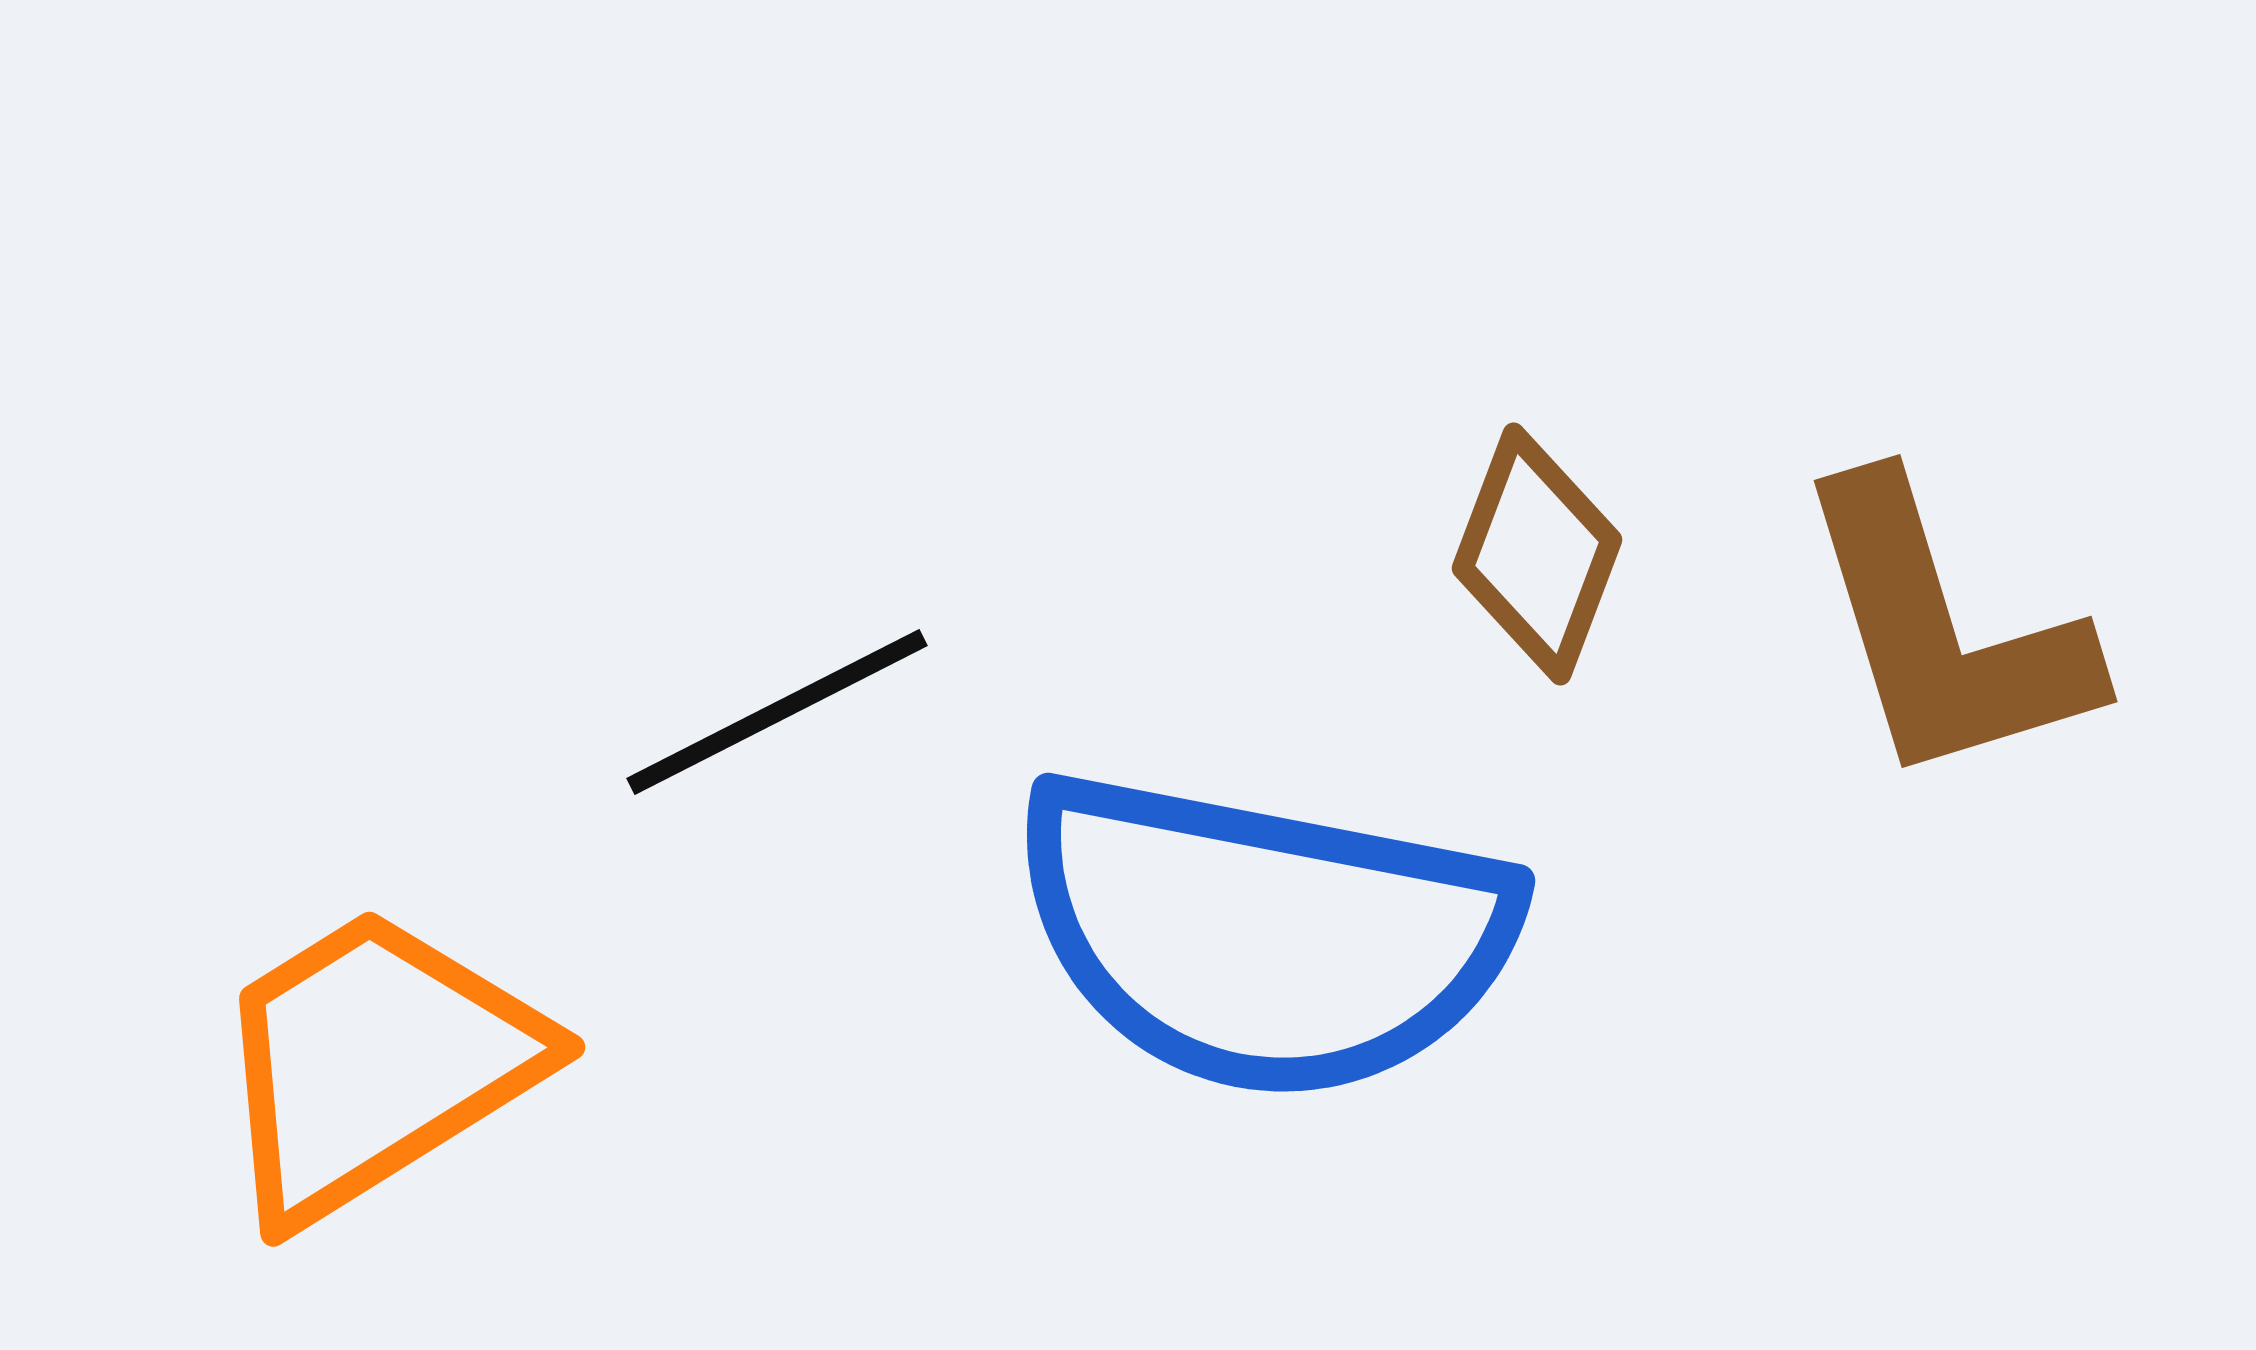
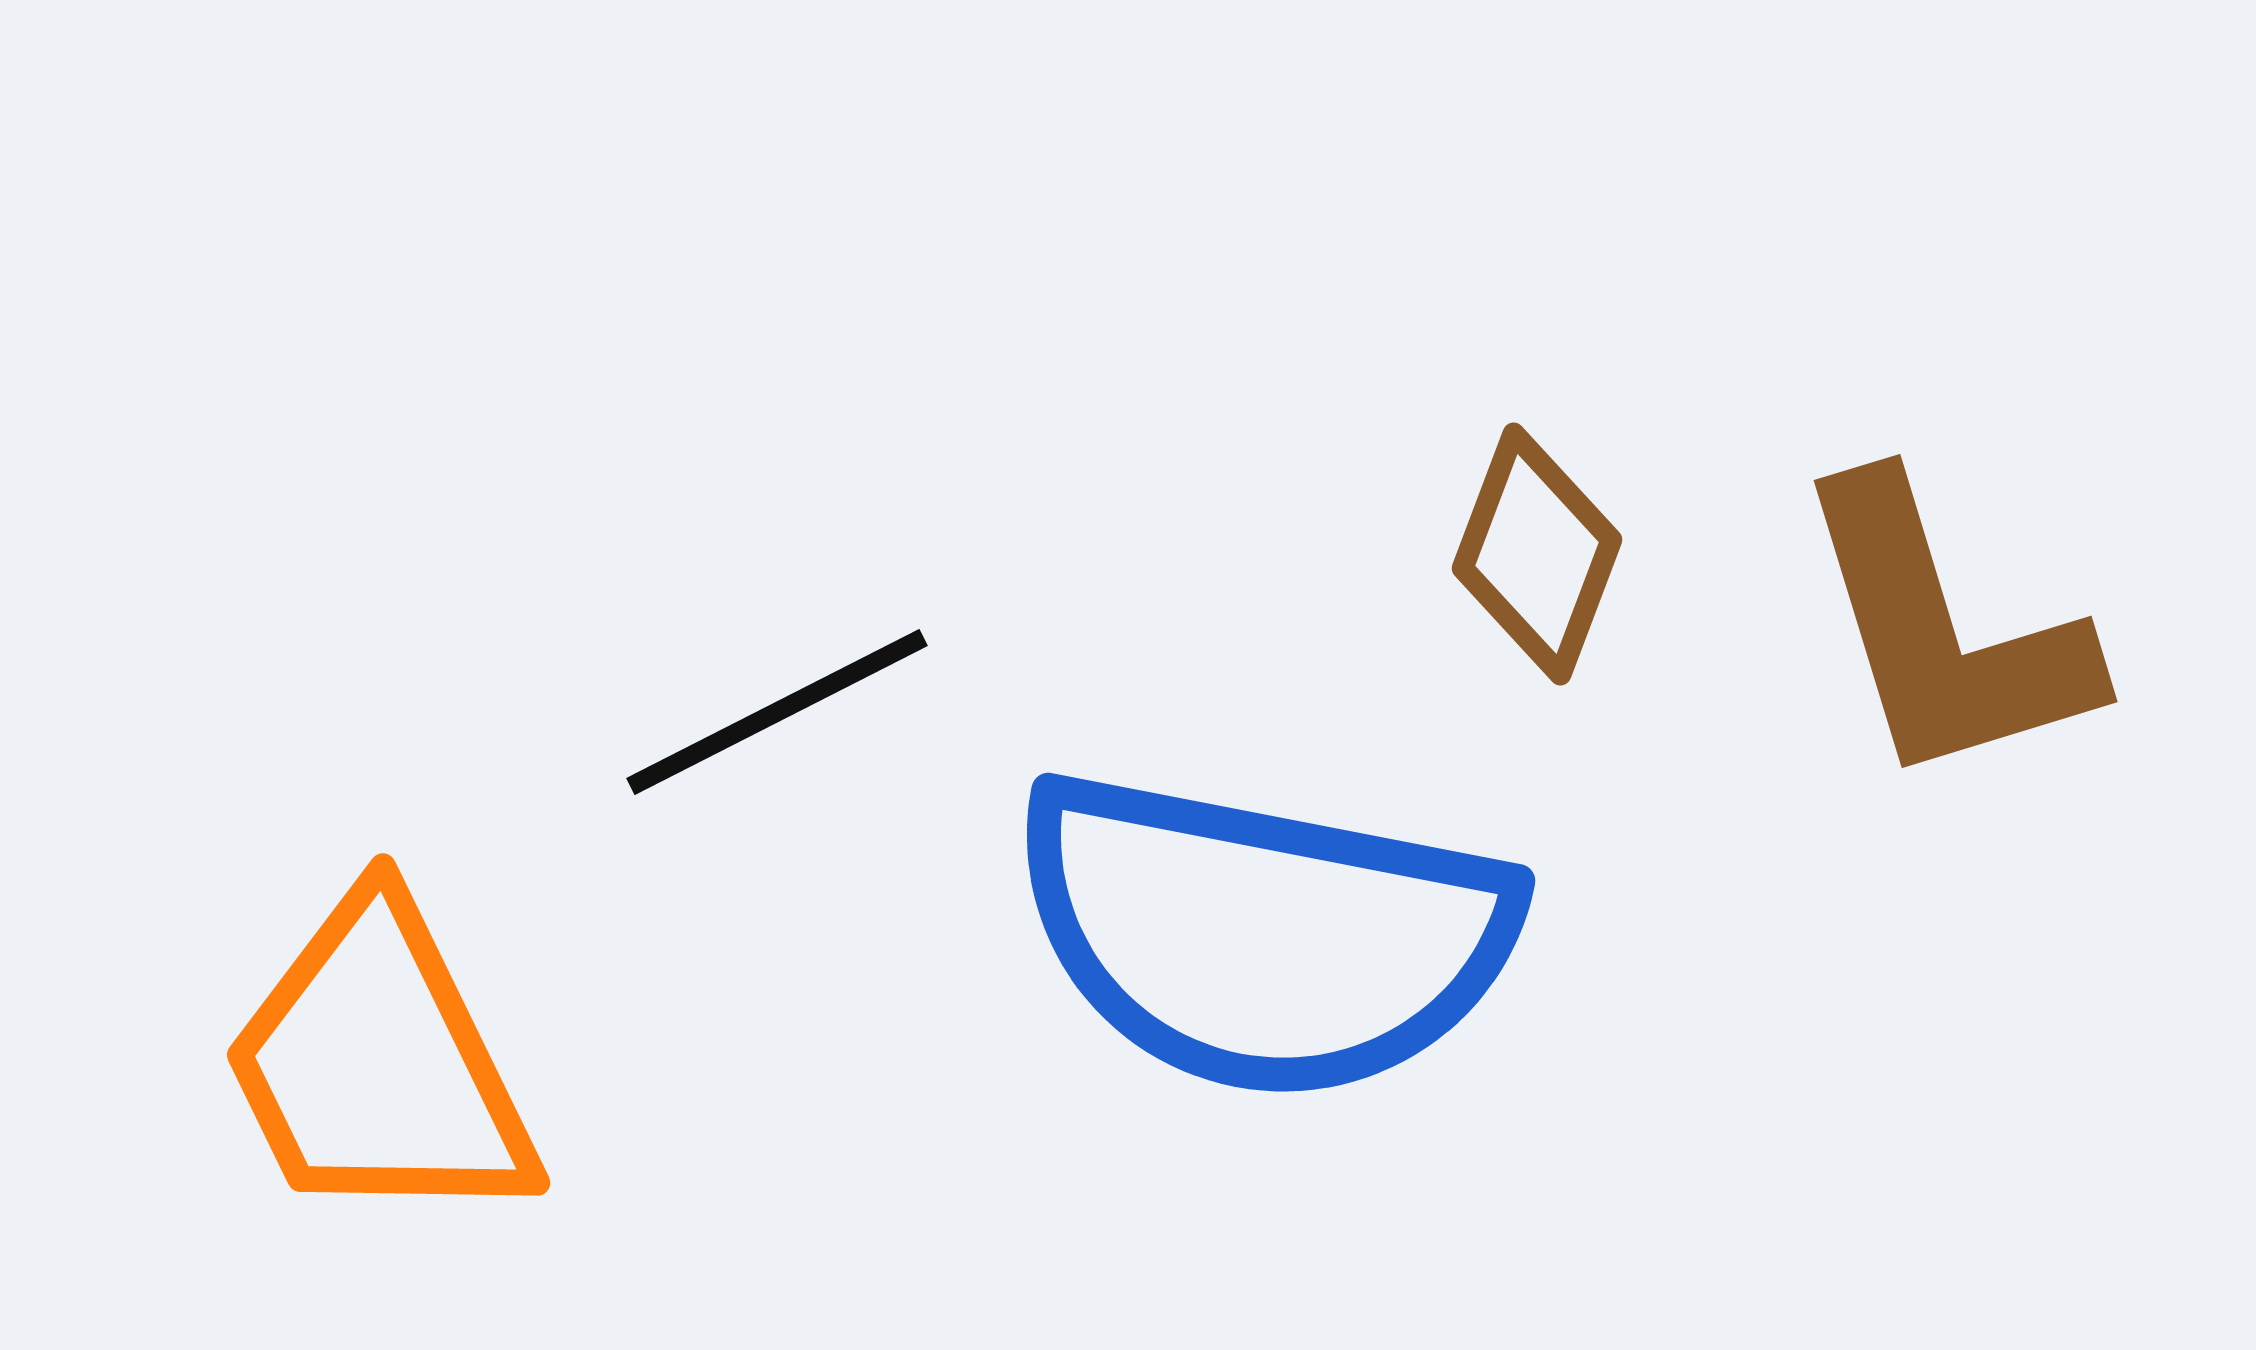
orange trapezoid: moved 4 px right; rotated 84 degrees counterclockwise
